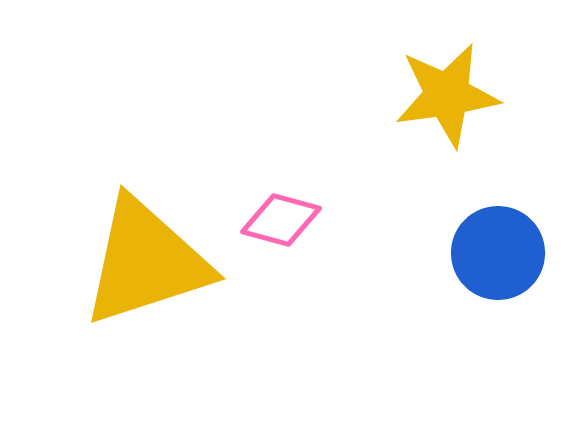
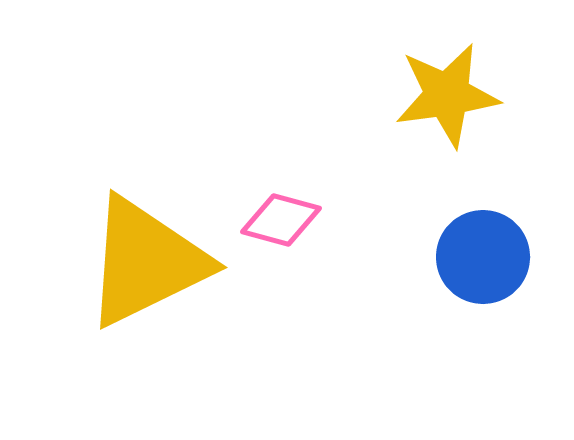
blue circle: moved 15 px left, 4 px down
yellow triangle: rotated 8 degrees counterclockwise
